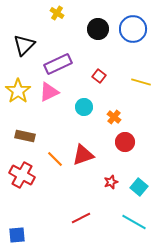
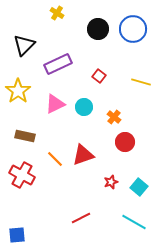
pink triangle: moved 6 px right, 12 px down
